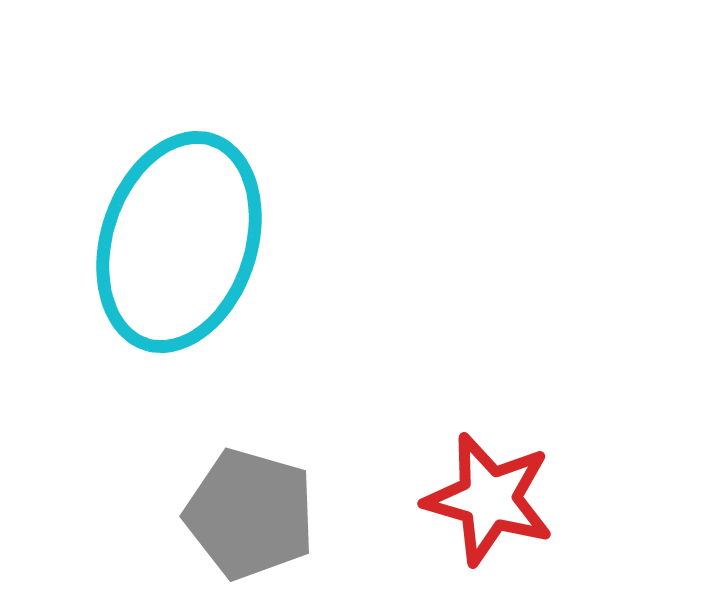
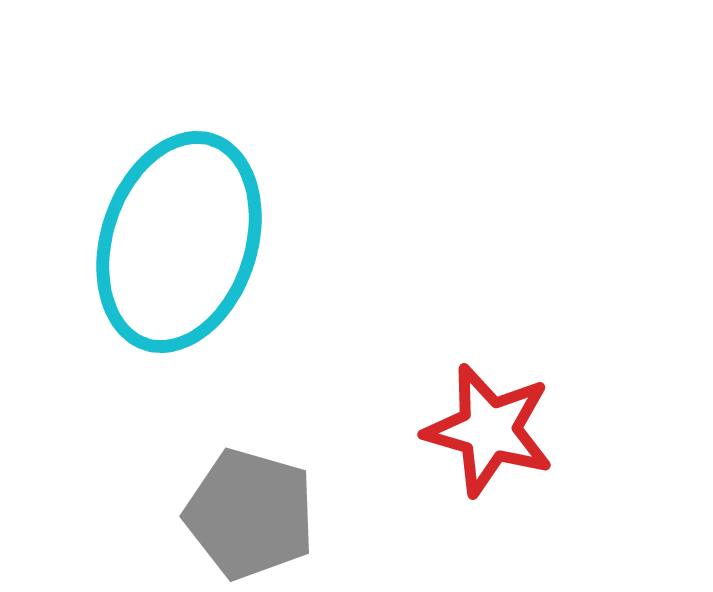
red star: moved 69 px up
